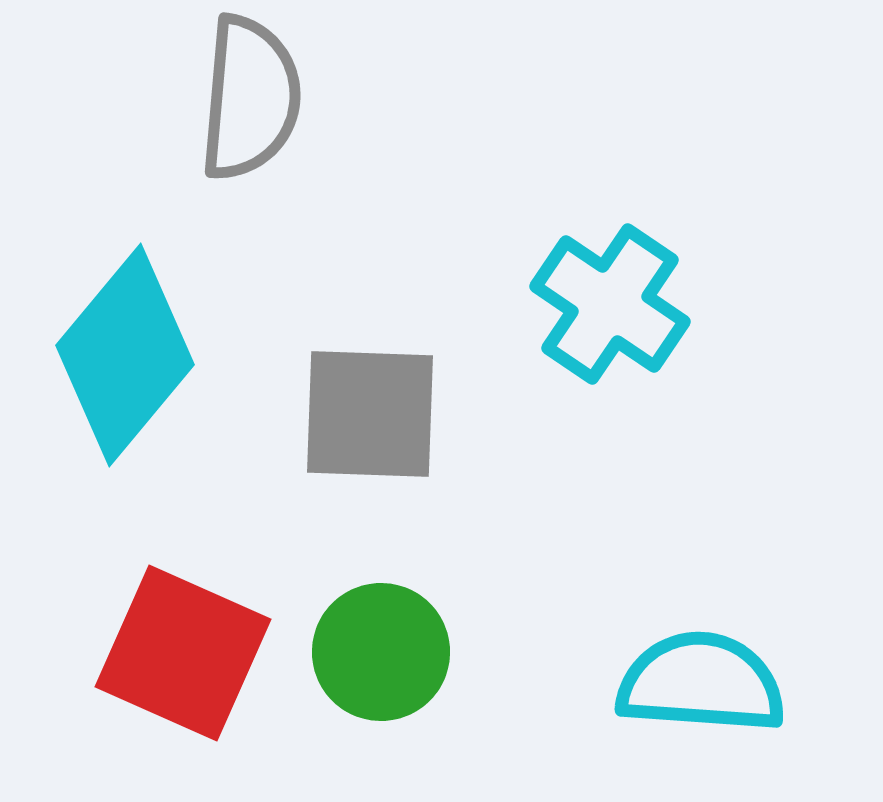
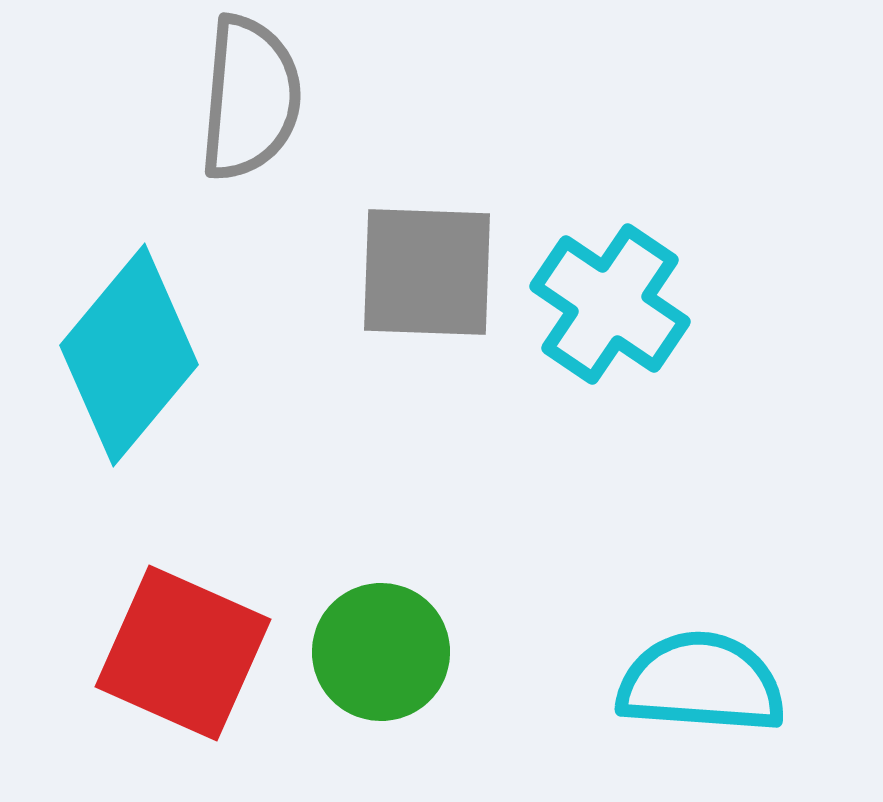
cyan diamond: moved 4 px right
gray square: moved 57 px right, 142 px up
